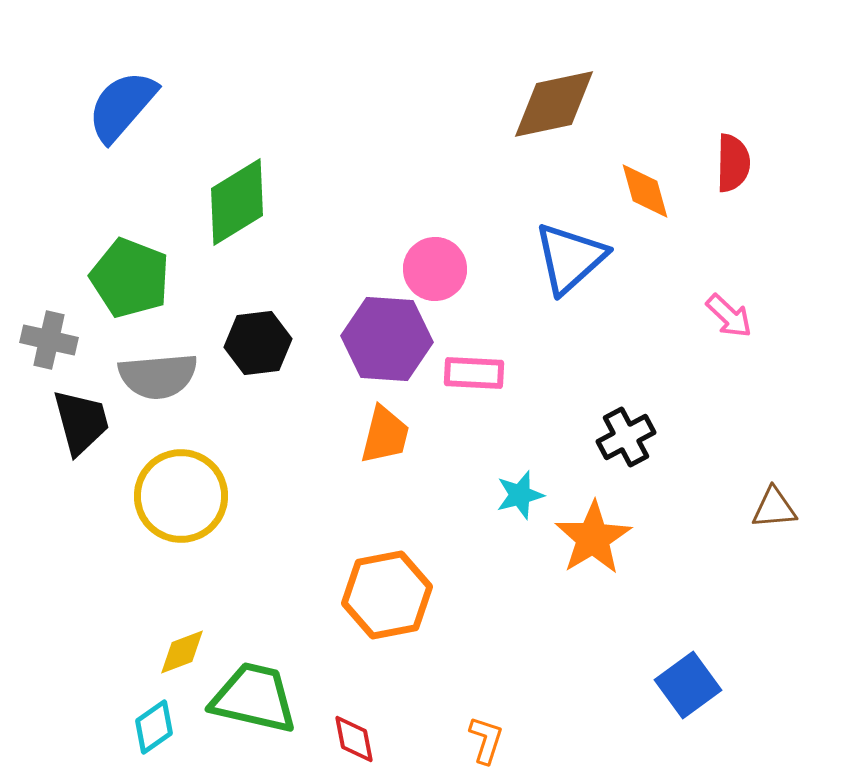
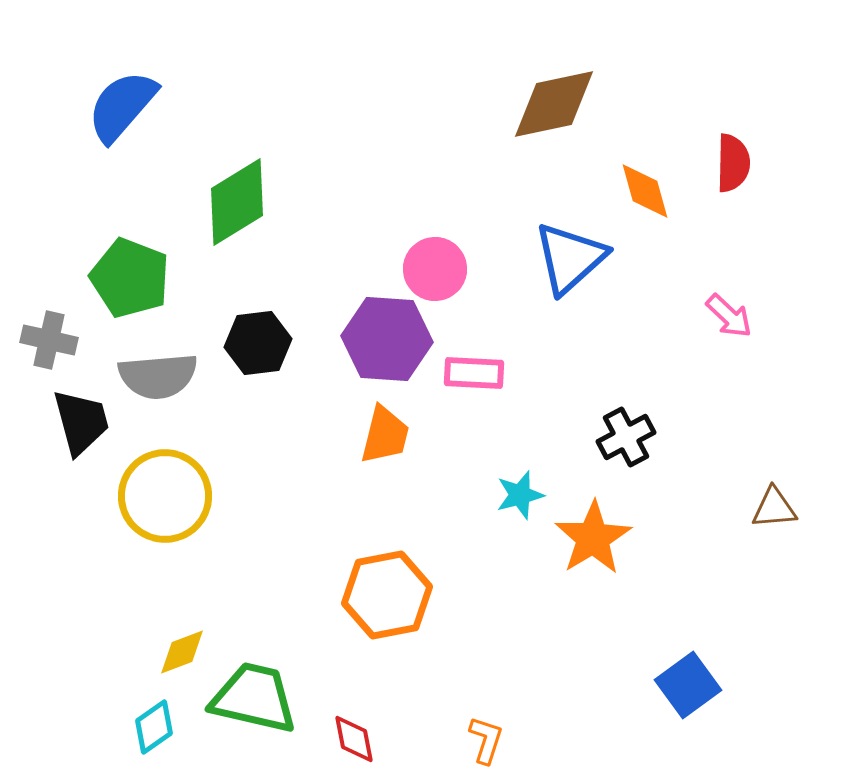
yellow circle: moved 16 px left
